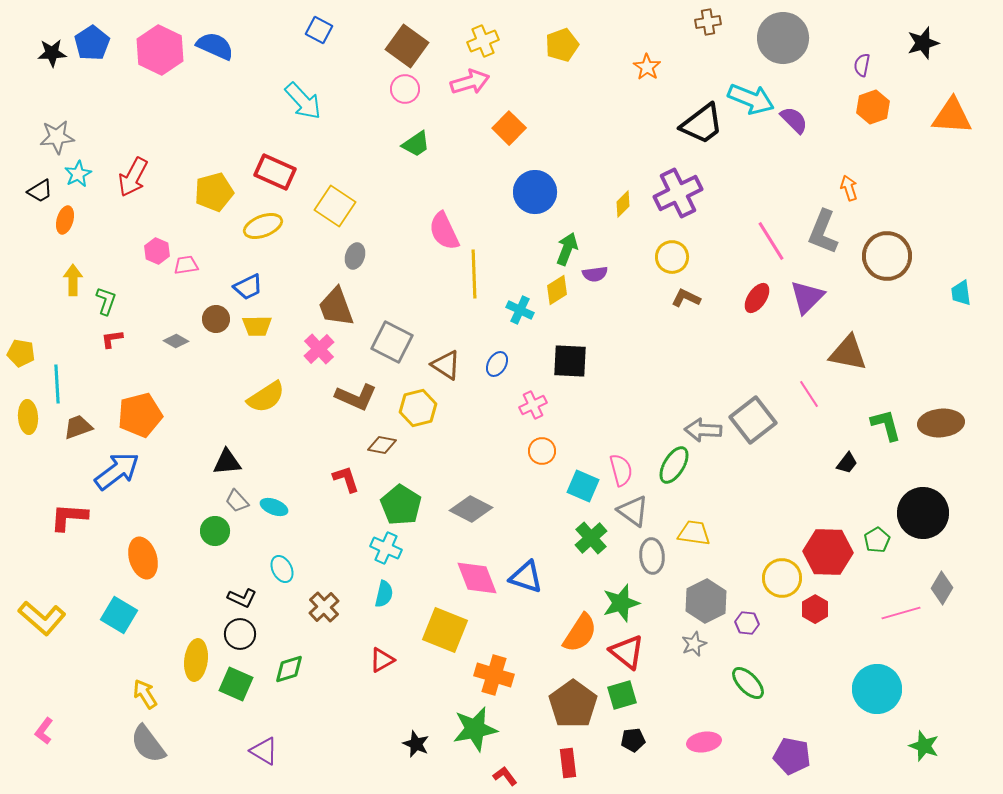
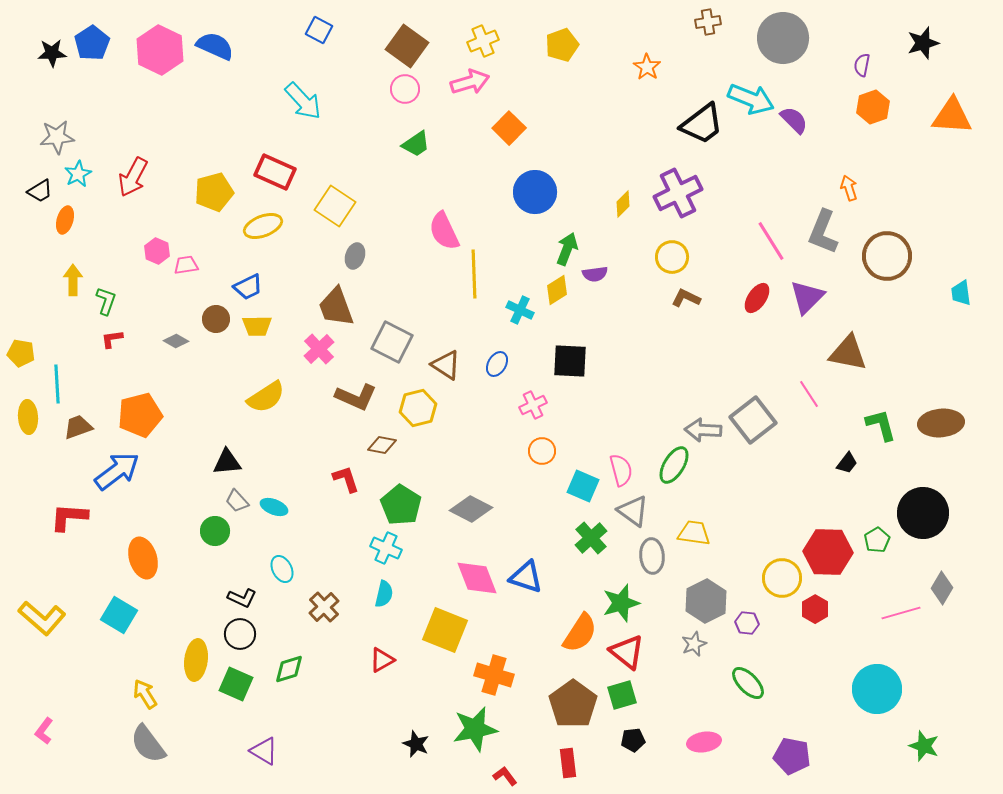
green L-shape at (886, 425): moved 5 px left
